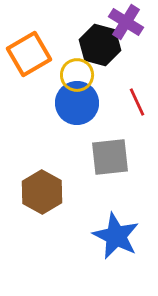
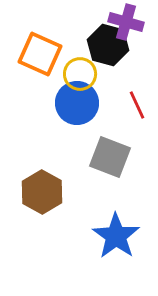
purple cross: rotated 16 degrees counterclockwise
black hexagon: moved 8 px right
orange square: moved 11 px right; rotated 36 degrees counterclockwise
yellow circle: moved 3 px right, 1 px up
red line: moved 3 px down
gray square: rotated 27 degrees clockwise
blue star: rotated 9 degrees clockwise
